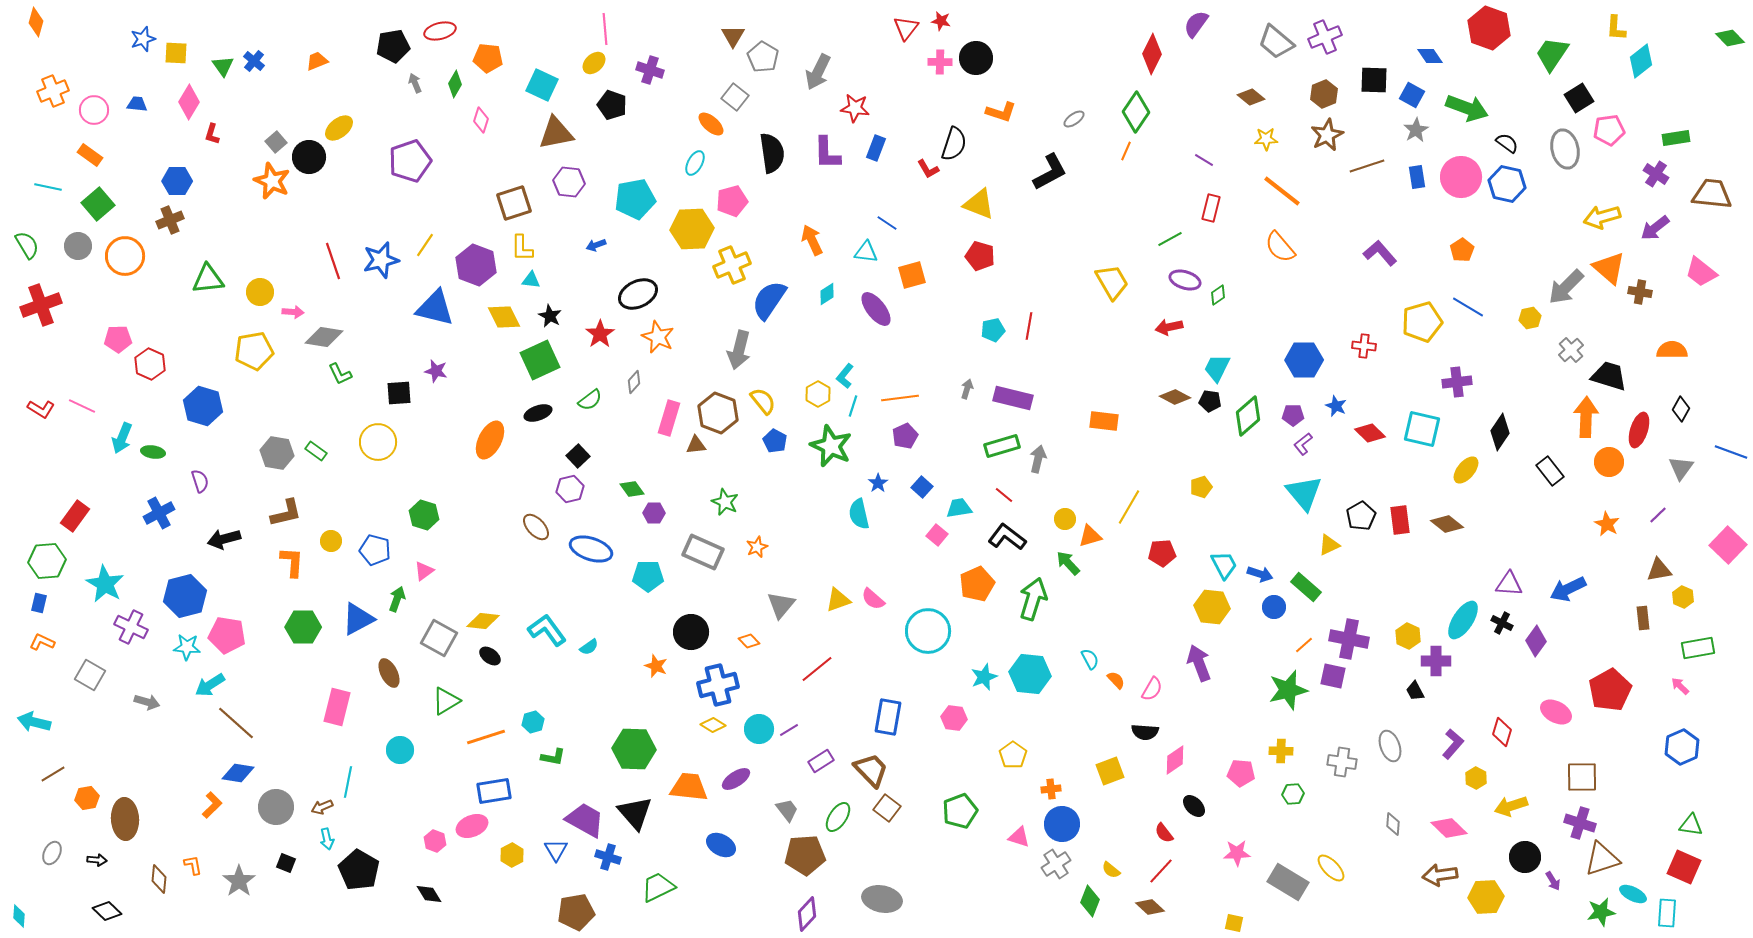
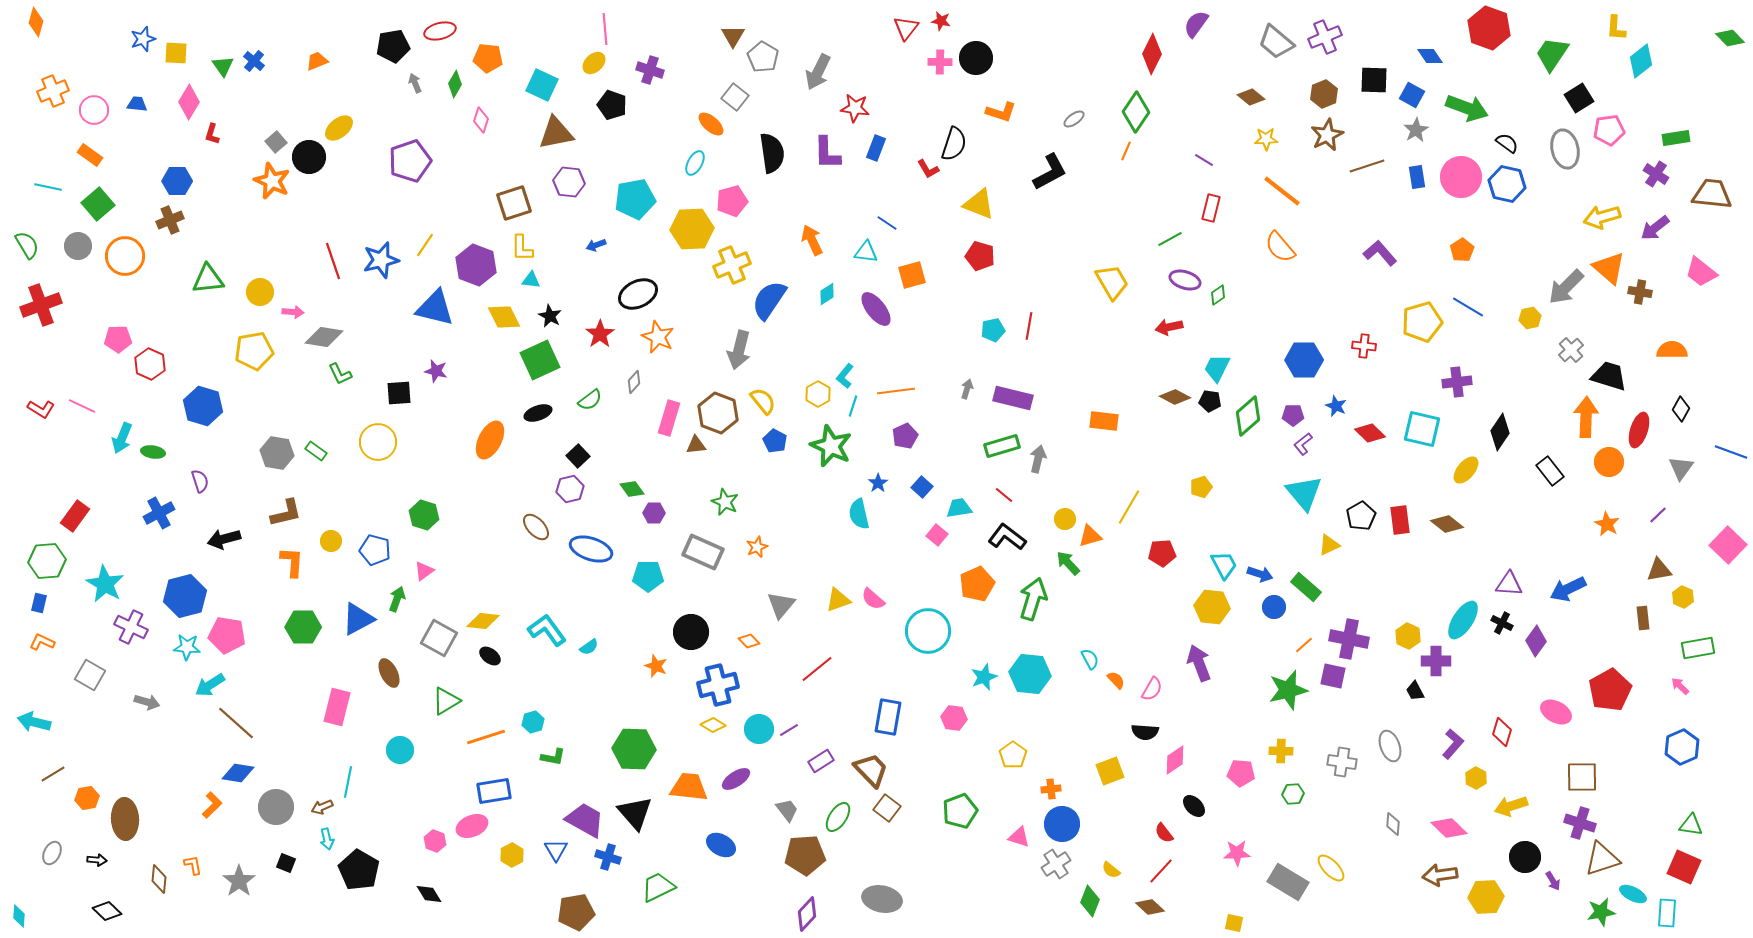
orange line at (900, 398): moved 4 px left, 7 px up
